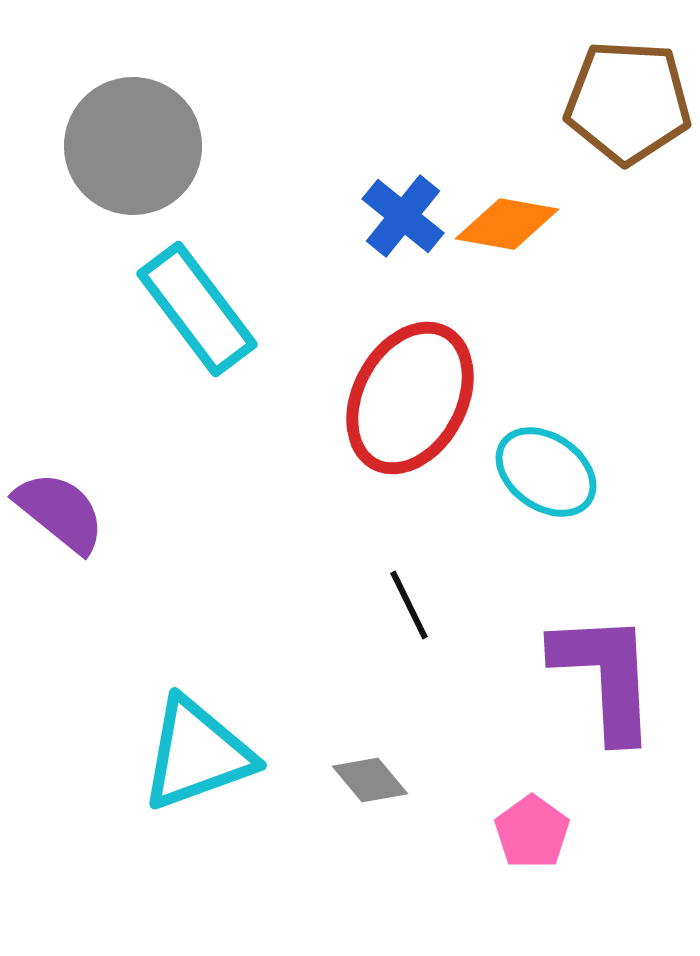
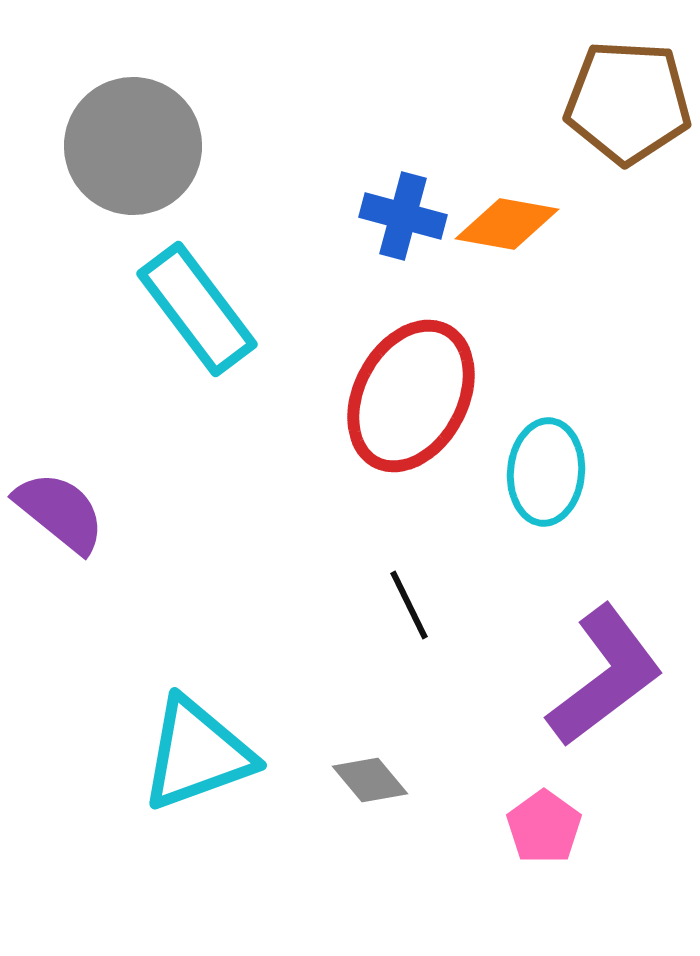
blue cross: rotated 24 degrees counterclockwise
red ellipse: moved 1 px right, 2 px up
cyan ellipse: rotated 60 degrees clockwise
purple L-shape: rotated 56 degrees clockwise
pink pentagon: moved 12 px right, 5 px up
